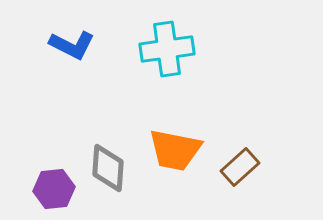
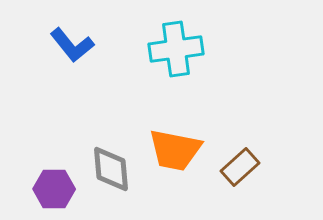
blue L-shape: rotated 24 degrees clockwise
cyan cross: moved 9 px right
gray diamond: moved 3 px right, 1 px down; rotated 9 degrees counterclockwise
purple hexagon: rotated 6 degrees clockwise
